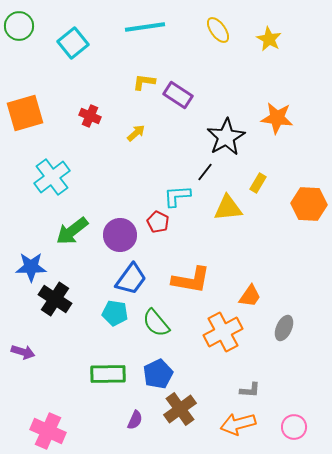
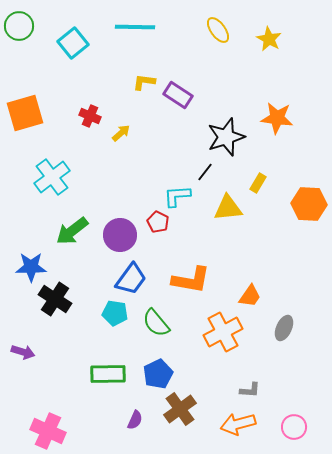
cyan line: moved 10 px left; rotated 9 degrees clockwise
yellow arrow: moved 15 px left
black star: rotated 12 degrees clockwise
